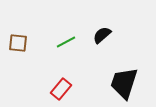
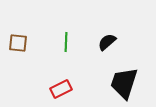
black semicircle: moved 5 px right, 7 px down
green line: rotated 60 degrees counterclockwise
red rectangle: rotated 25 degrees clockwise
